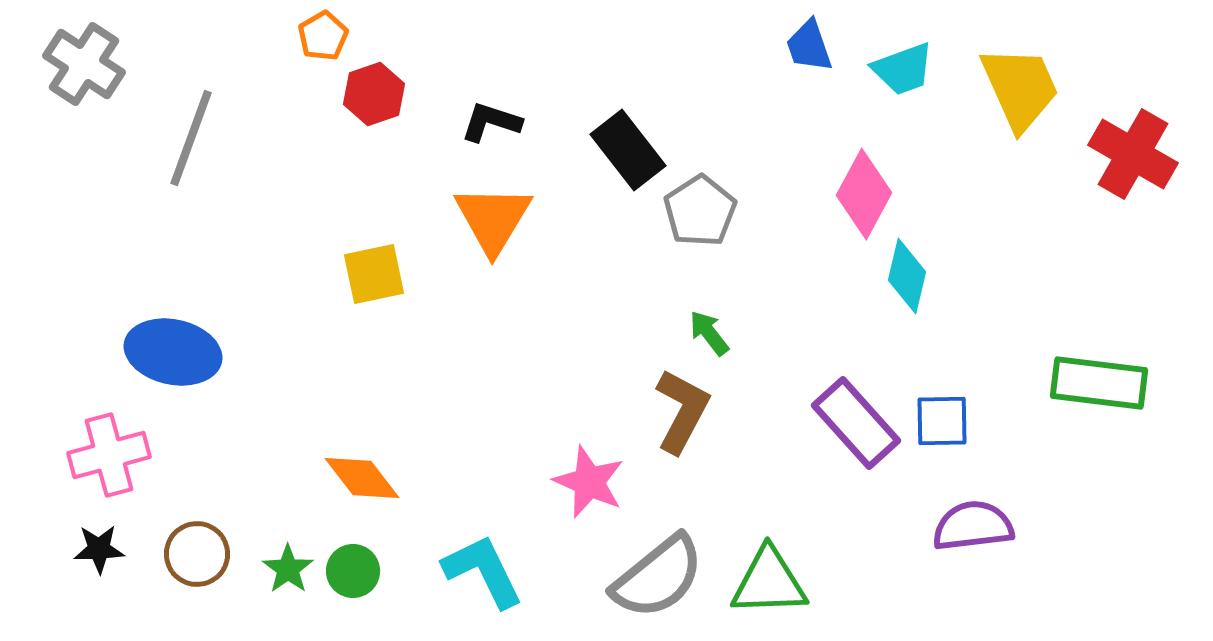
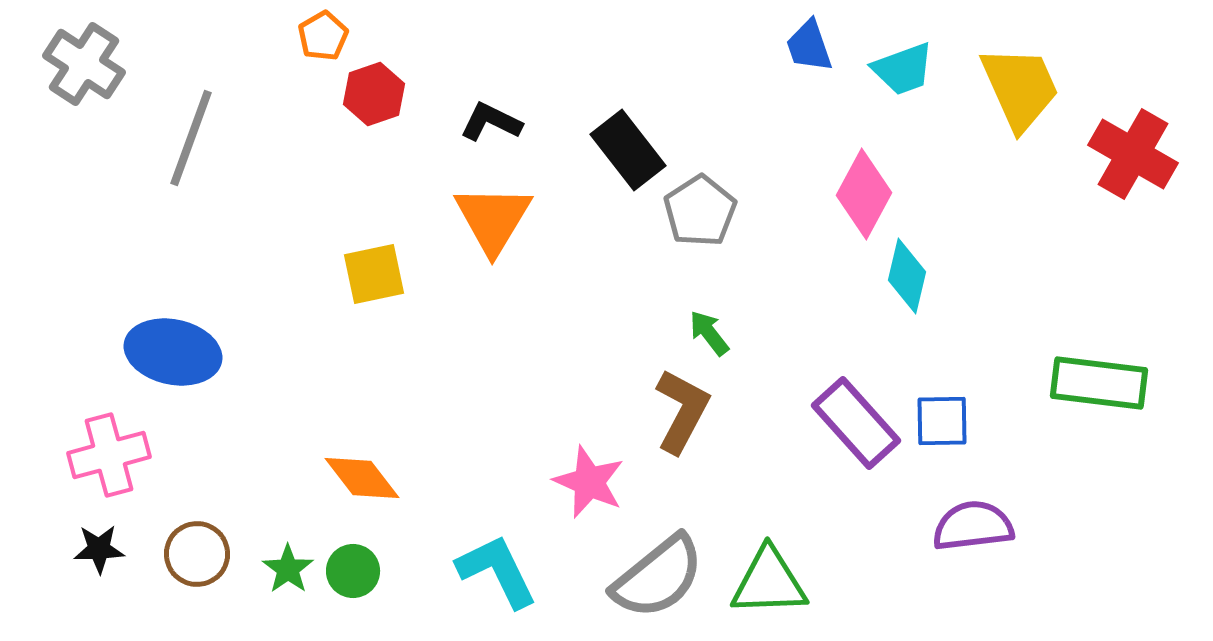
black L-shape: rotated 8 degrees clockwise
cyan L-shape: moved 14 px right
